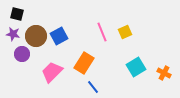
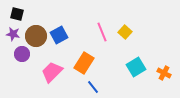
yellow square: rotated 24 degrees counterclockwise
blue square: moved 1 px up
